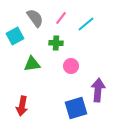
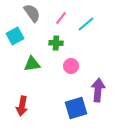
gray semicircle: moved 3 px left, 5 px up
